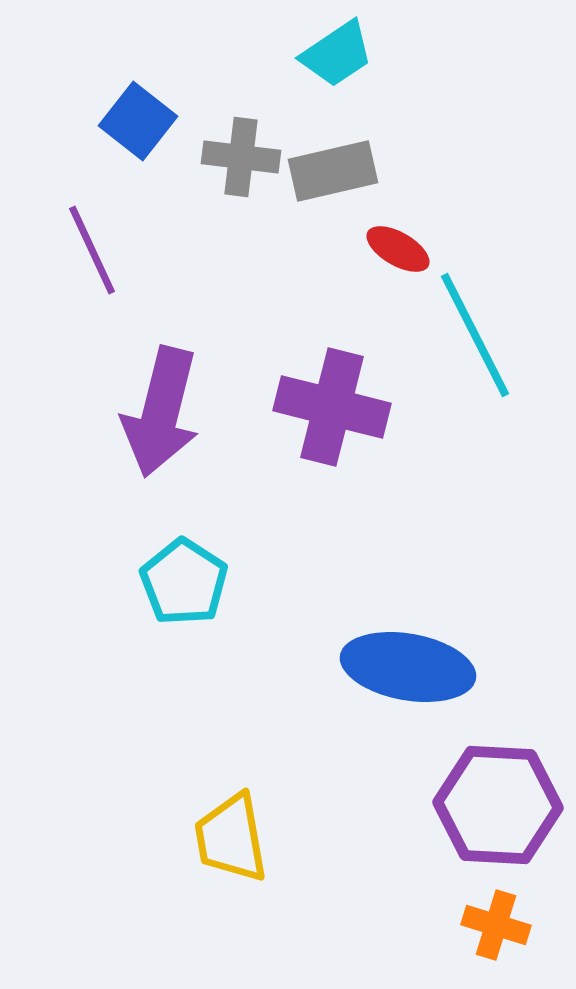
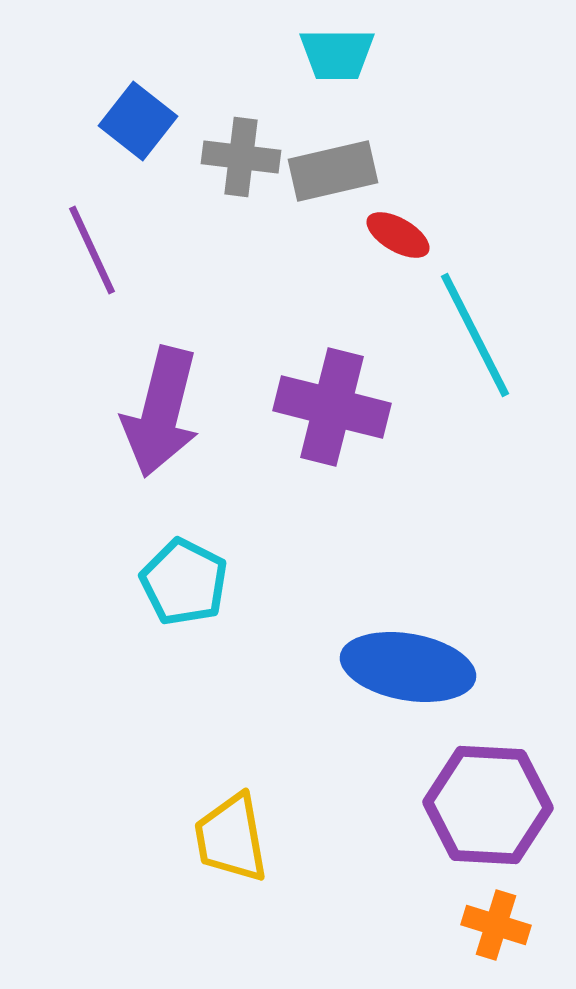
cyan trapezoid: rotated 34 degrees clockwise
red ellipse: moved 14 px up
cyan pentagon: rotated 6 degrees counterclockwise
purple hexagon: moved 10 px left
